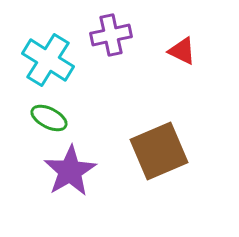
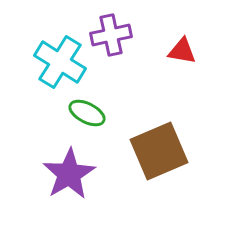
red triangle: rotated 16 degrees counterclockwise
cyan cross: moved 12 px right, 2 px down
green ellipse: moved 38 px right, 5 px up
purple star: moved 1 px left, 3 px down
